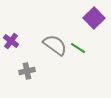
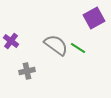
purple square: rotated 15 degrees clockwise
gray semicircle: moved 1 px right
